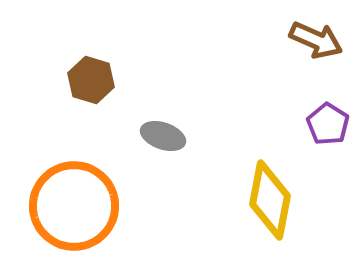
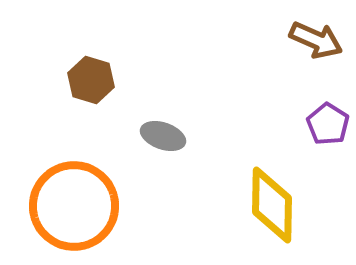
yellow diamond: moved 2 px right, 5 px down; rotated 10 degrees counterclockwise
